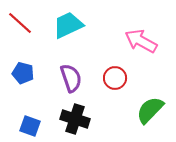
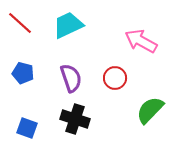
blue square: moved 3 px left, 2 px down
